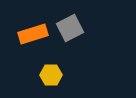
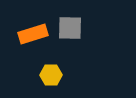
gray square: rotated 28 degrees clockwise
